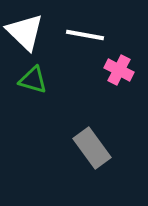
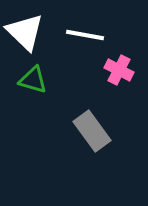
gray rectangle: moved 17 px up
